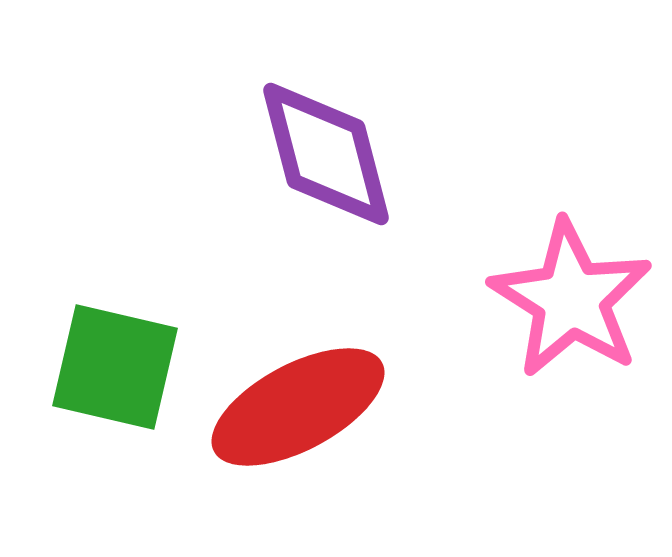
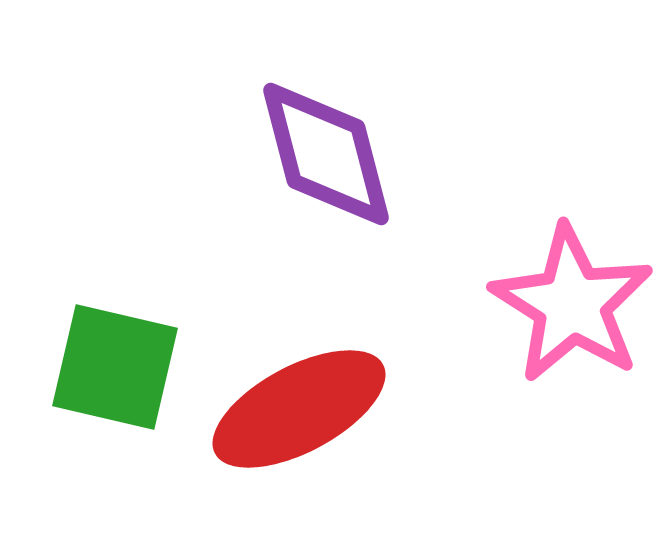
pink star: moved 1 px right, 5 px down
red ellipse: moved 1 px right, 2 px down
